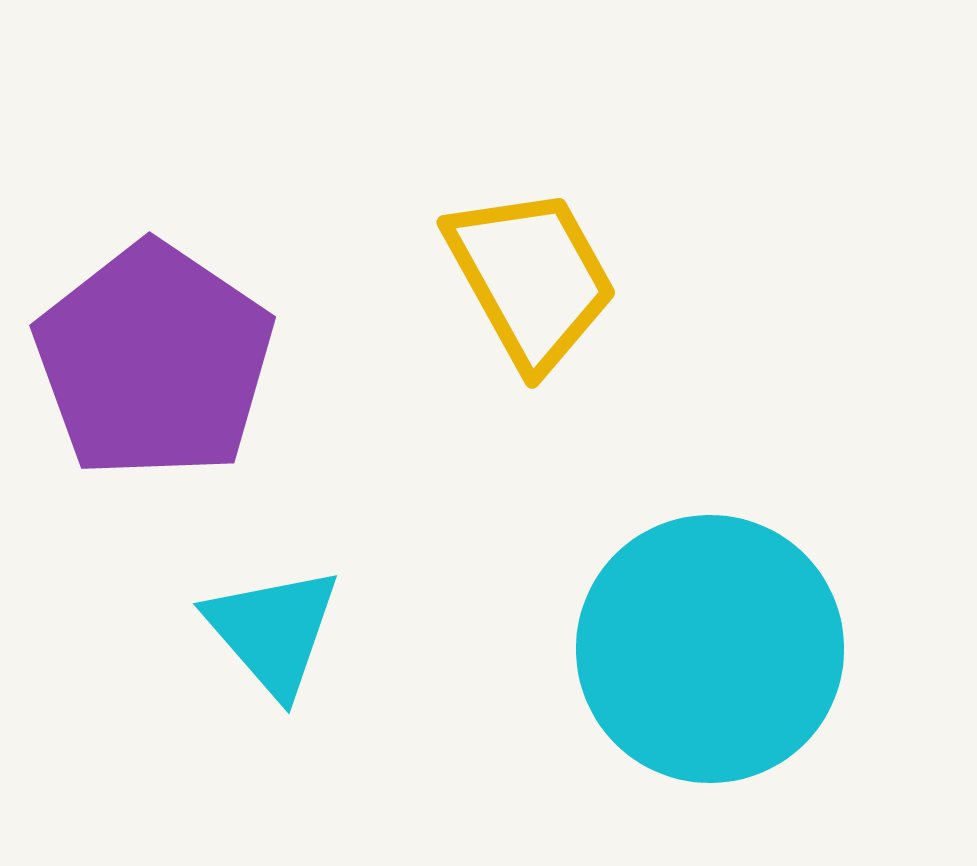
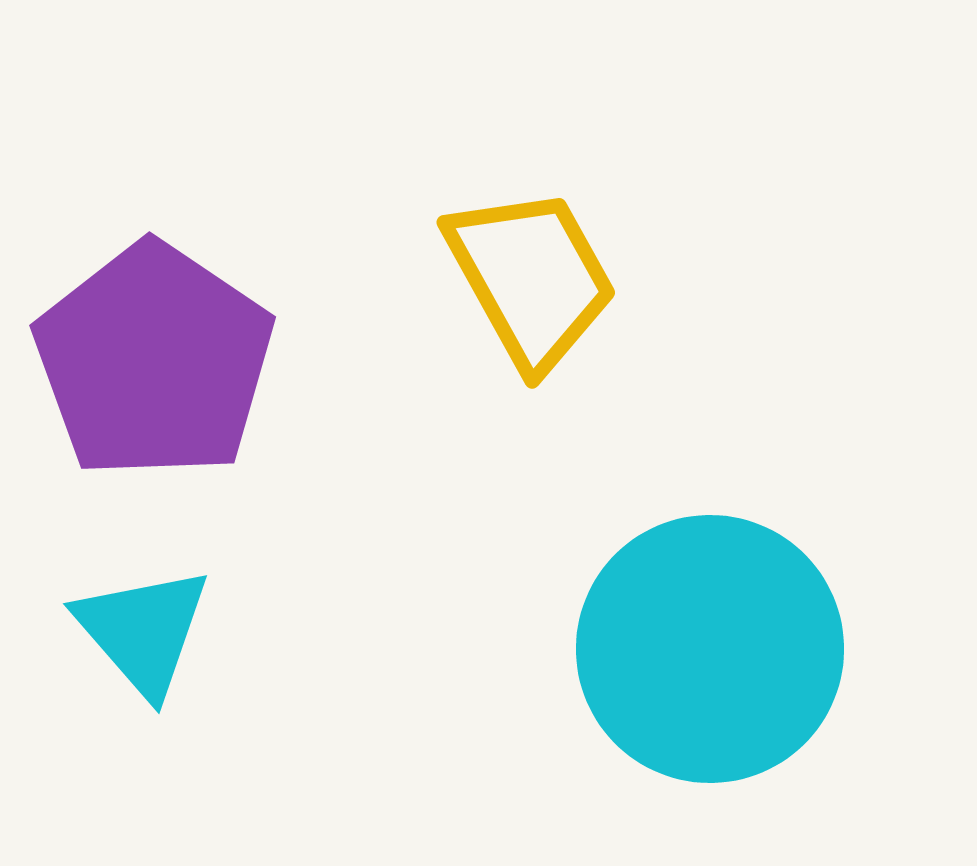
cyan triangle: moved 130 px left
